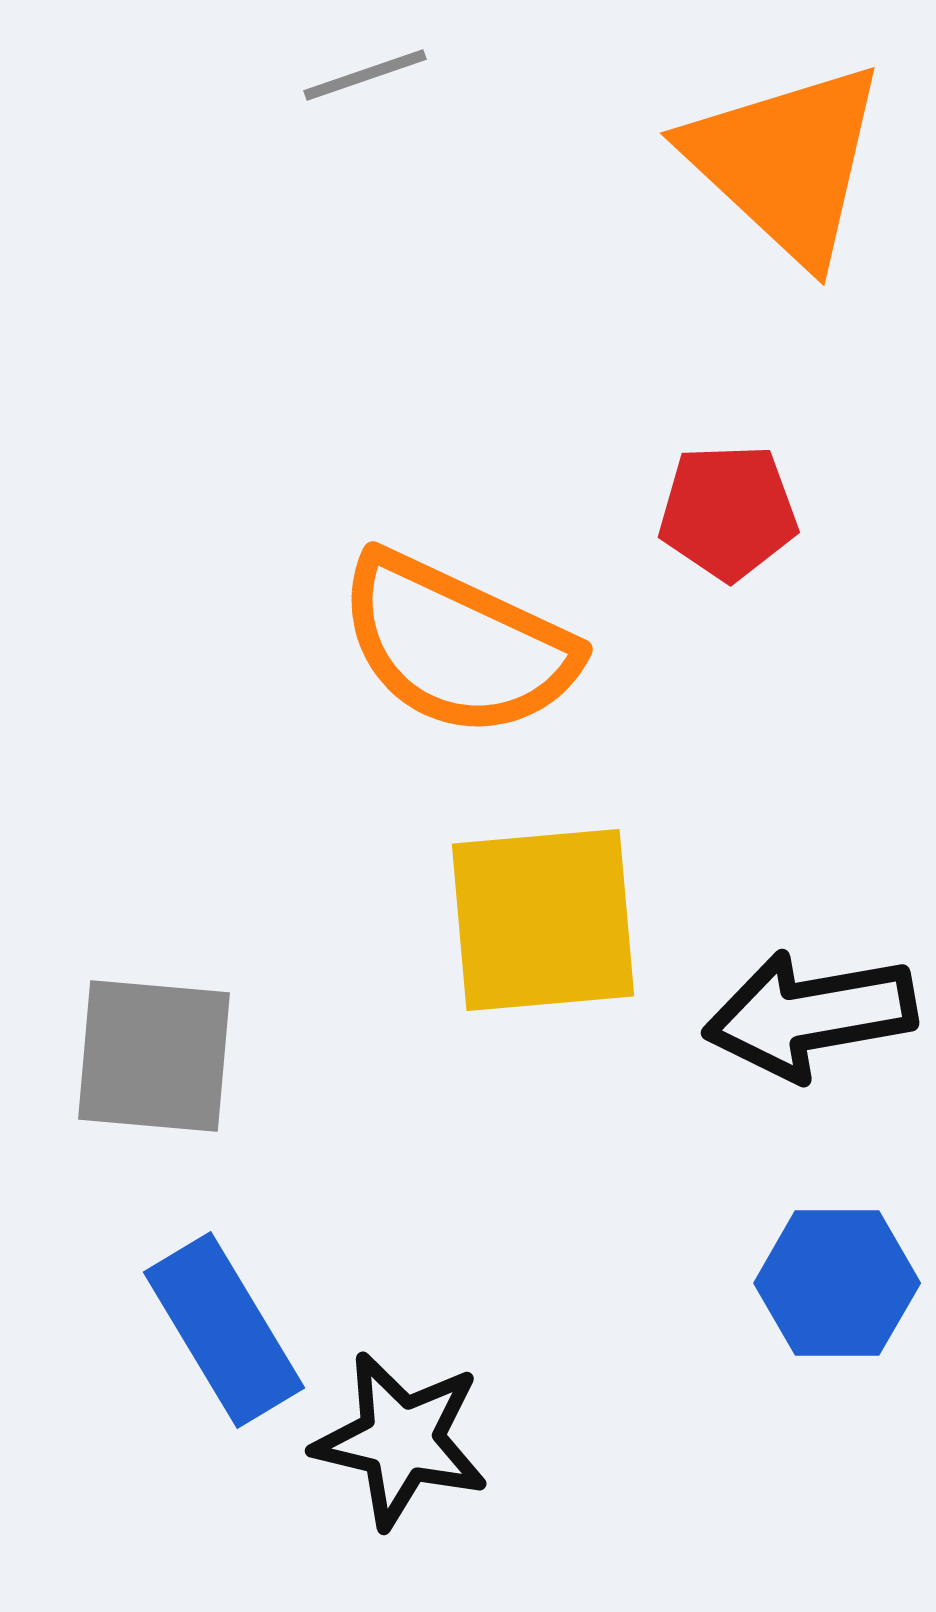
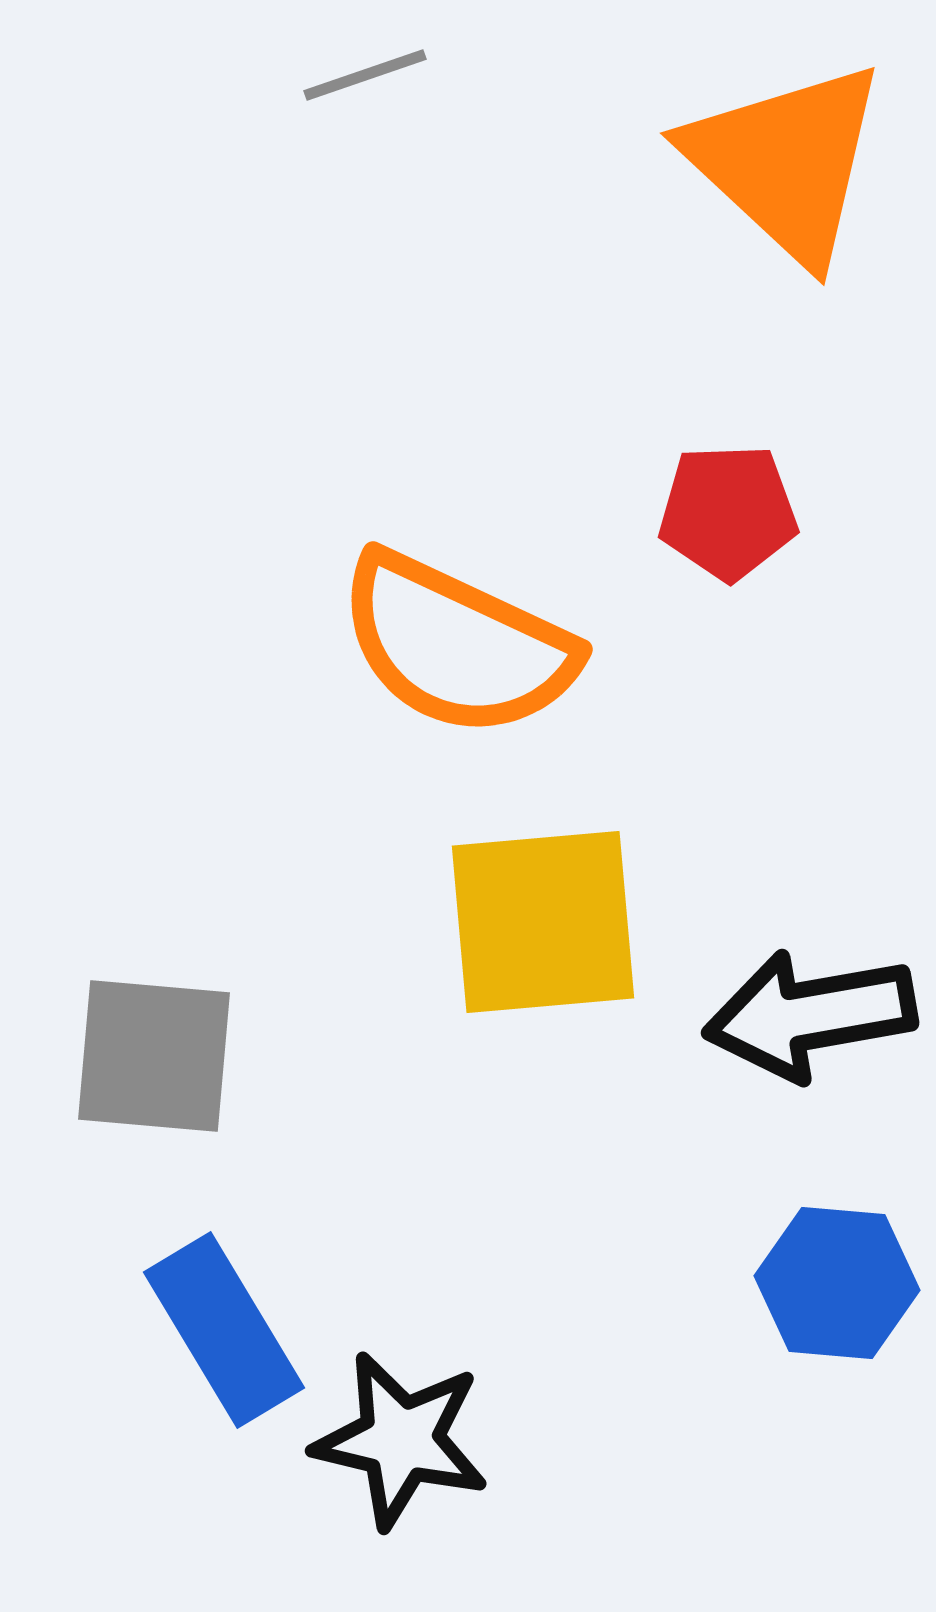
yellow square: moved 2 px down
blue hexagon: rotated 5 degrees clockwise
